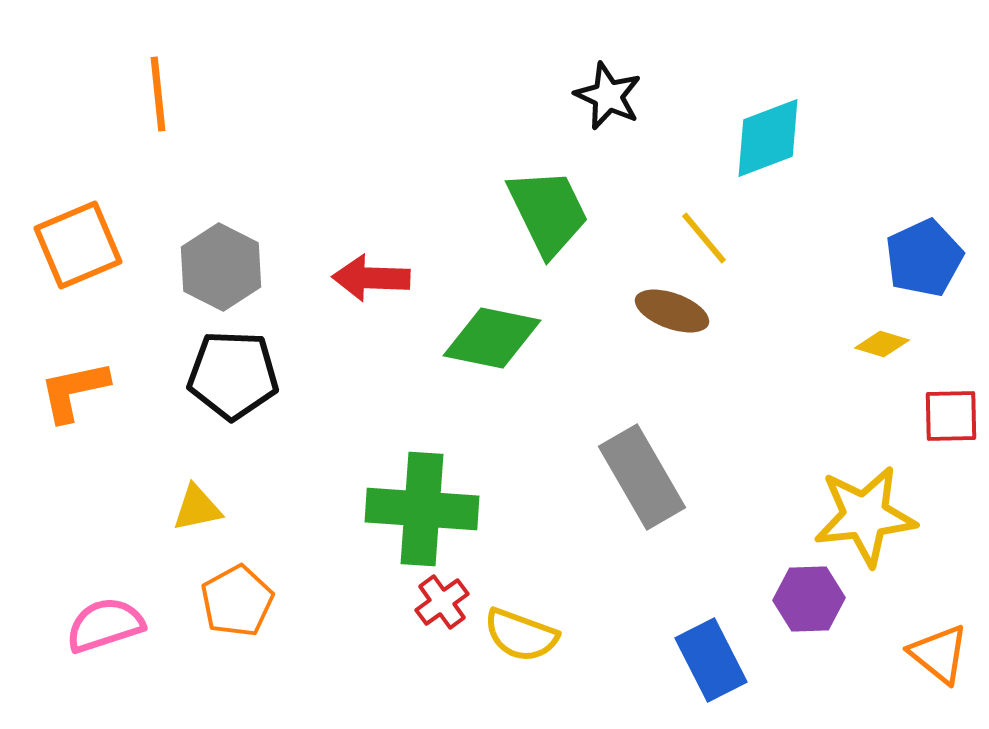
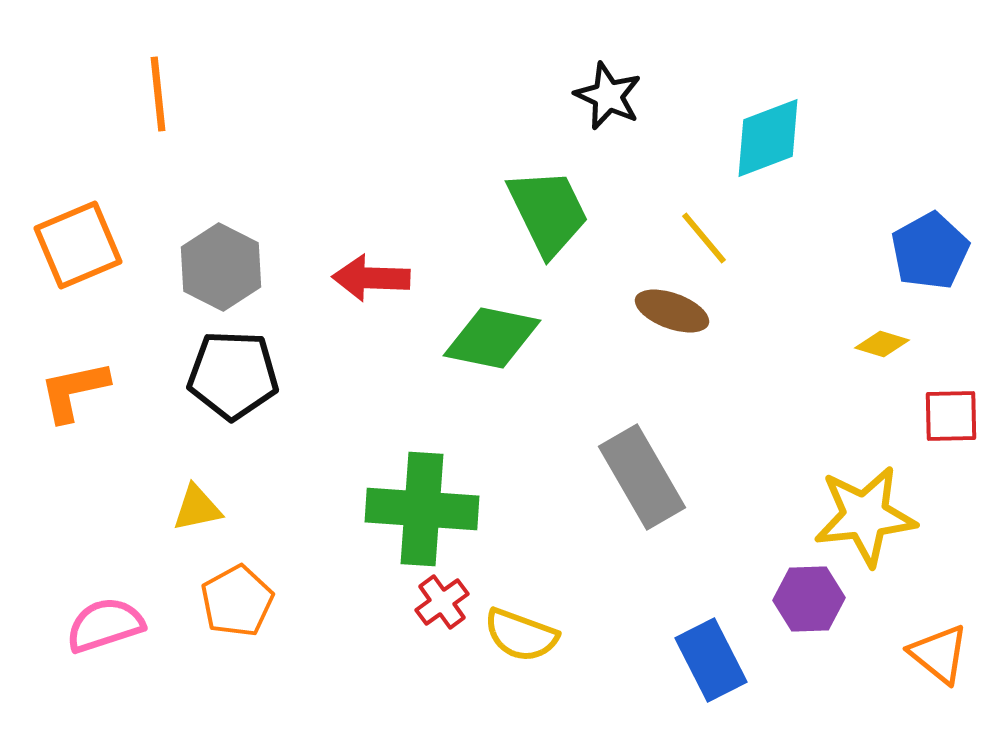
blue pentagon: moved 6 px right, 7 px up; rotated 4 degrees counterclockwise
